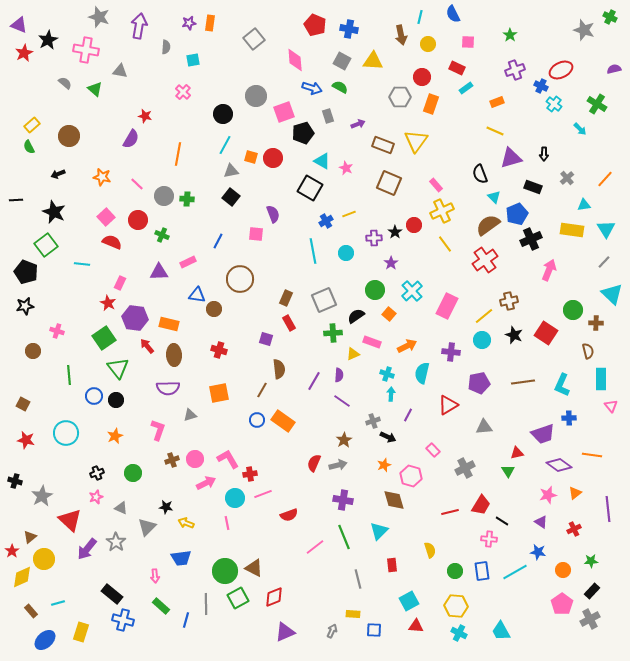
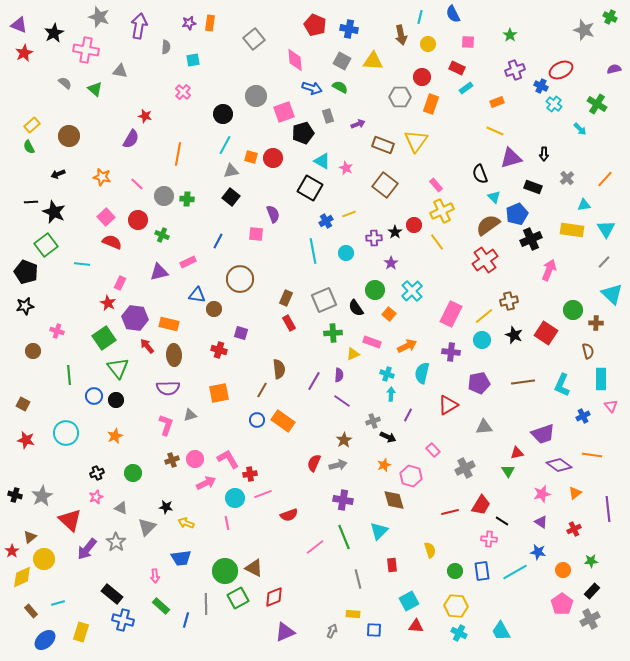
black star at (48, 40): moved 6 px right, 7 px up
brown square at (389, 183): moved 4 px left, 2 px down; rotated 15 degrees clockwise
black line at (16, 200): moved 15 px right, 2 px down
yellow line at (445, 244): moved 8 px left, 2 px up
purple triangle at (159, 272): rotated 12 degrees counterclockwise
pink rectangle at (447, 306): moved 4 px right, 8 px down
black semicircle at (356, 316): moved 8 px up; rotated 90 degrees counterclockwise
purple square at (266, 339): moved 25 px left, 6 px up
blue cross at (569, 418): moved 14 px right, 2 px up; rotated 24 degrees counterclockwise
pink L-shape at (158, 430): moved 8 px right, 5 px up
black cross at (15, 481): moved 14 px down
pink star at (548, 495): moved 6 px left, 1 px up
